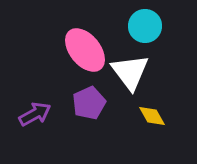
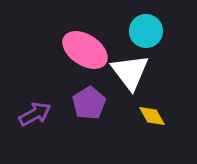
cyan circle: moved 1 px right, 5 px down
pink ellipse: rotated 18 degrees counterclockwise
purple pentagon: rotated 8 degrees counterclockwise
